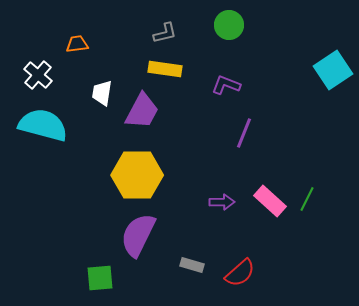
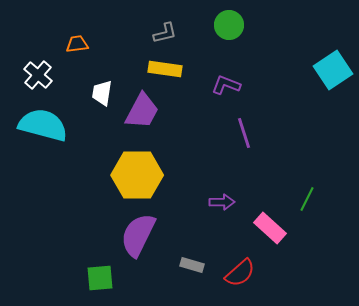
purple line: rotated 40 degrees counterclockwise
pink rectangle: moved 27 px down
